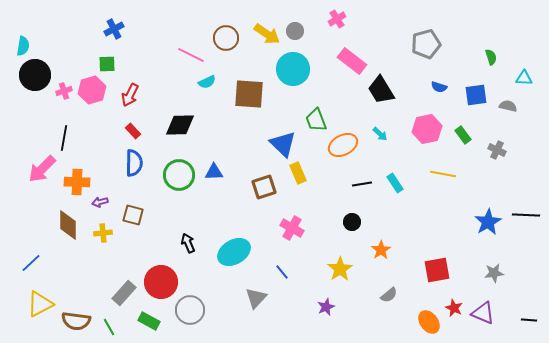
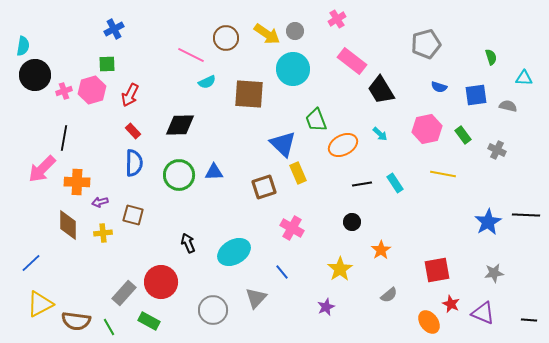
red star at (454, 308): moved 3 px left, 4 px up
gray circle at (190, 310): moved 23 px right
